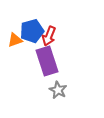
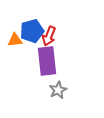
orange triangle: rotated 14 degrees clockwise
purple rectangle: rotated 12 degrees clockwise
gray star: rotated 18 degrees clockwise
